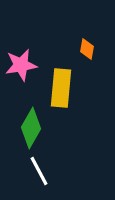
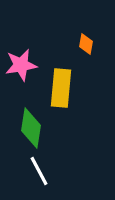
orange diamond: moved 1 px left, 5 px up
green diamond: rotated 21 degrees counterclockwise
